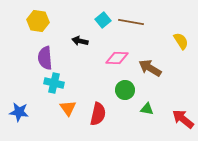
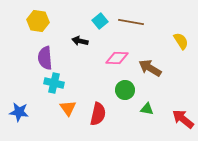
cyan square: moved 3 px left, 1 px down
